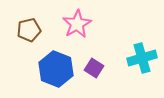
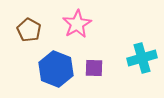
brown pentagon: rotated 30 degrees counterclockwise
purple square: rotated 30 degrees counterclockwise
